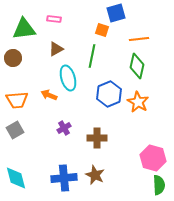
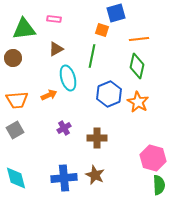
orange arrow: rotated 133 degrees clockwise
